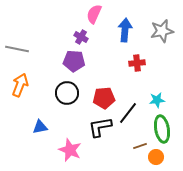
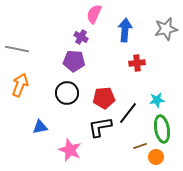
gray star: moved 4 px right, 2 px up
